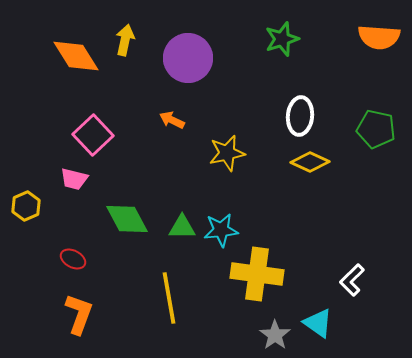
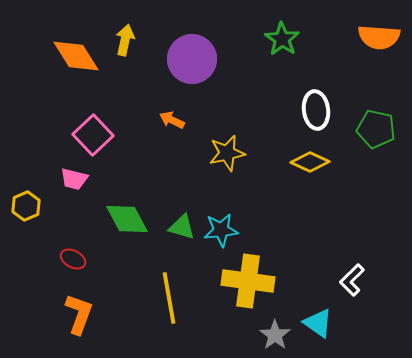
green star: rotated 20 degrees counterclockwise
purple circle: moved 4 px right, 1 px down
white ellipse: moved 16 px right, 6 px up; rotated 12 degrees counterclockwise
green triangle: rotated 16 degrees clockwise
yellow cross: moved 9 px left, 7 px down
